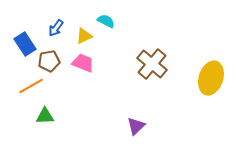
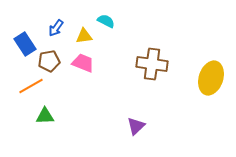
yellow triangle: rotated 18 degrees clockwise
brown cross: rotated 32 degrees counterclockwise
